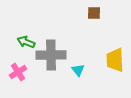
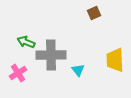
brown square: rotated 24 degrees counterclockwise
pink cross: moved 1 px down
